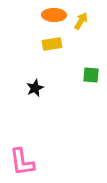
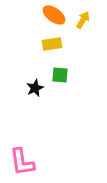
orange ellipse: rotated 35 degrees clockwise
yellow arrow: moved 2 px right, 1 px up
green square: moved 31 px left
